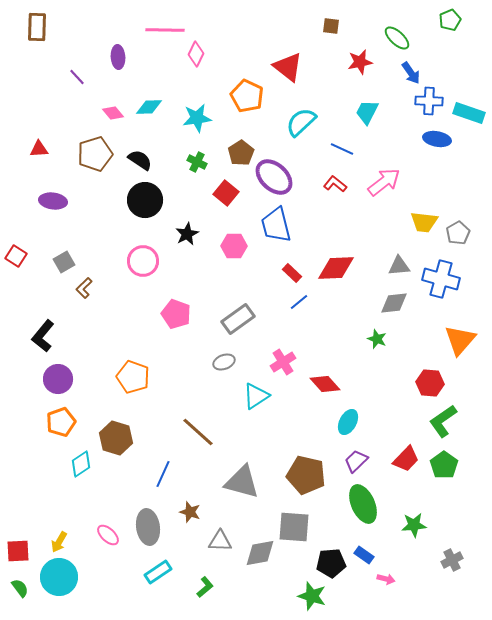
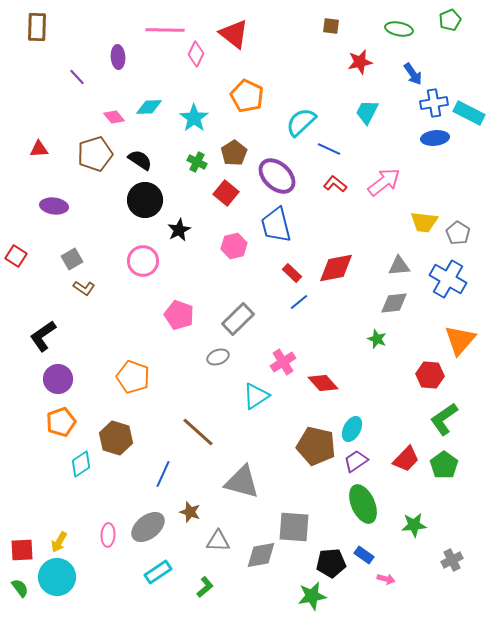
green ellipse at (397, 38): moved 2 px right, 9 px up; rotated 32 degrees counterclockwise
red triangle at (288, 67): moved 54 px left, 33 px up
blue arrow at (411, 73): moved 2 px right, 1 px down
blue cross at (429, 101): moved 5 px right, 2 px down; rotated 12 degrees counterclockwise
pink diamond at (113, 113): moved 1 px right, 4 px down
cyan rectangle at (469, 113): rotated 8 degrees clockwise
cyan star at (197, 118): moved 3 px left; rotated 28 degrees counterclockwise
blue ellipse at (437, 139): moved 2 px left, 1 px up; rotated 16 degrees counterclockwise
blue line at (342, 149): moved 13 px left
brown pentagon at (241, 153): moved 7 px left
purple ellipse at (274, 177): moved 3 px right, 1 px up
purple ellipse at (53, 201): moved 1 px right, 5 px down
gray pentagon at (458, 233): rotated 10 degrees counterclockwise
black star at (187, 234): moved 8 px left, 4 px up
pink hexagon at (234, 246): rotated 15 degrees counterclockwise
gray square at (64, 262): moved 8 px right, 3 px up
red diamond at (336, 268): rotated 9 degrees counterclockwise
blue cross at (441, 279): moved 7 px right; rotated 15 degrees clockwise
brown L-shape at (84, 288): rotated 100 degrees counterclockwise
pink pentagon at (176, 314): moved 3 px right, 1 px down
gray rectangle at (238, 319): rotated 8 degrees counterclockwise
black L-shape at (43, 336): rotated 16 degrees clockwise
gray ellipse at (224, 362): moved 6 px left, 5 px up
red hexagon at (430, 383): moved 8 px up
red diamond at (325, 384): moved 2 px left, 1 px up
green L-shape at (443, 421): moved 1 px right, 2 px up
cyan ellipse at (348, 422): moved 4 px right, 7 px down
purple trapezoid at (356, 461): rotated 10 degrees clockwise
brown pentagon at (306, 475): moved 10 px right, 29 px up
gray ellipse at (148, 527): rotated 60 degrees clockwise
pink ellipse at (108, 535): rotated 50 degrees clockwise
gray triangle at (220, 541): moved 2 px left
red square at (18, 551): moved 4 px right, 1 px up
gray diamond at (260, 553): moved 1 px right, 2 px down
cyan circle at (59, 577): moved 2 px left
green star at (312, 596): rotated 28 degrees counterclockwise
